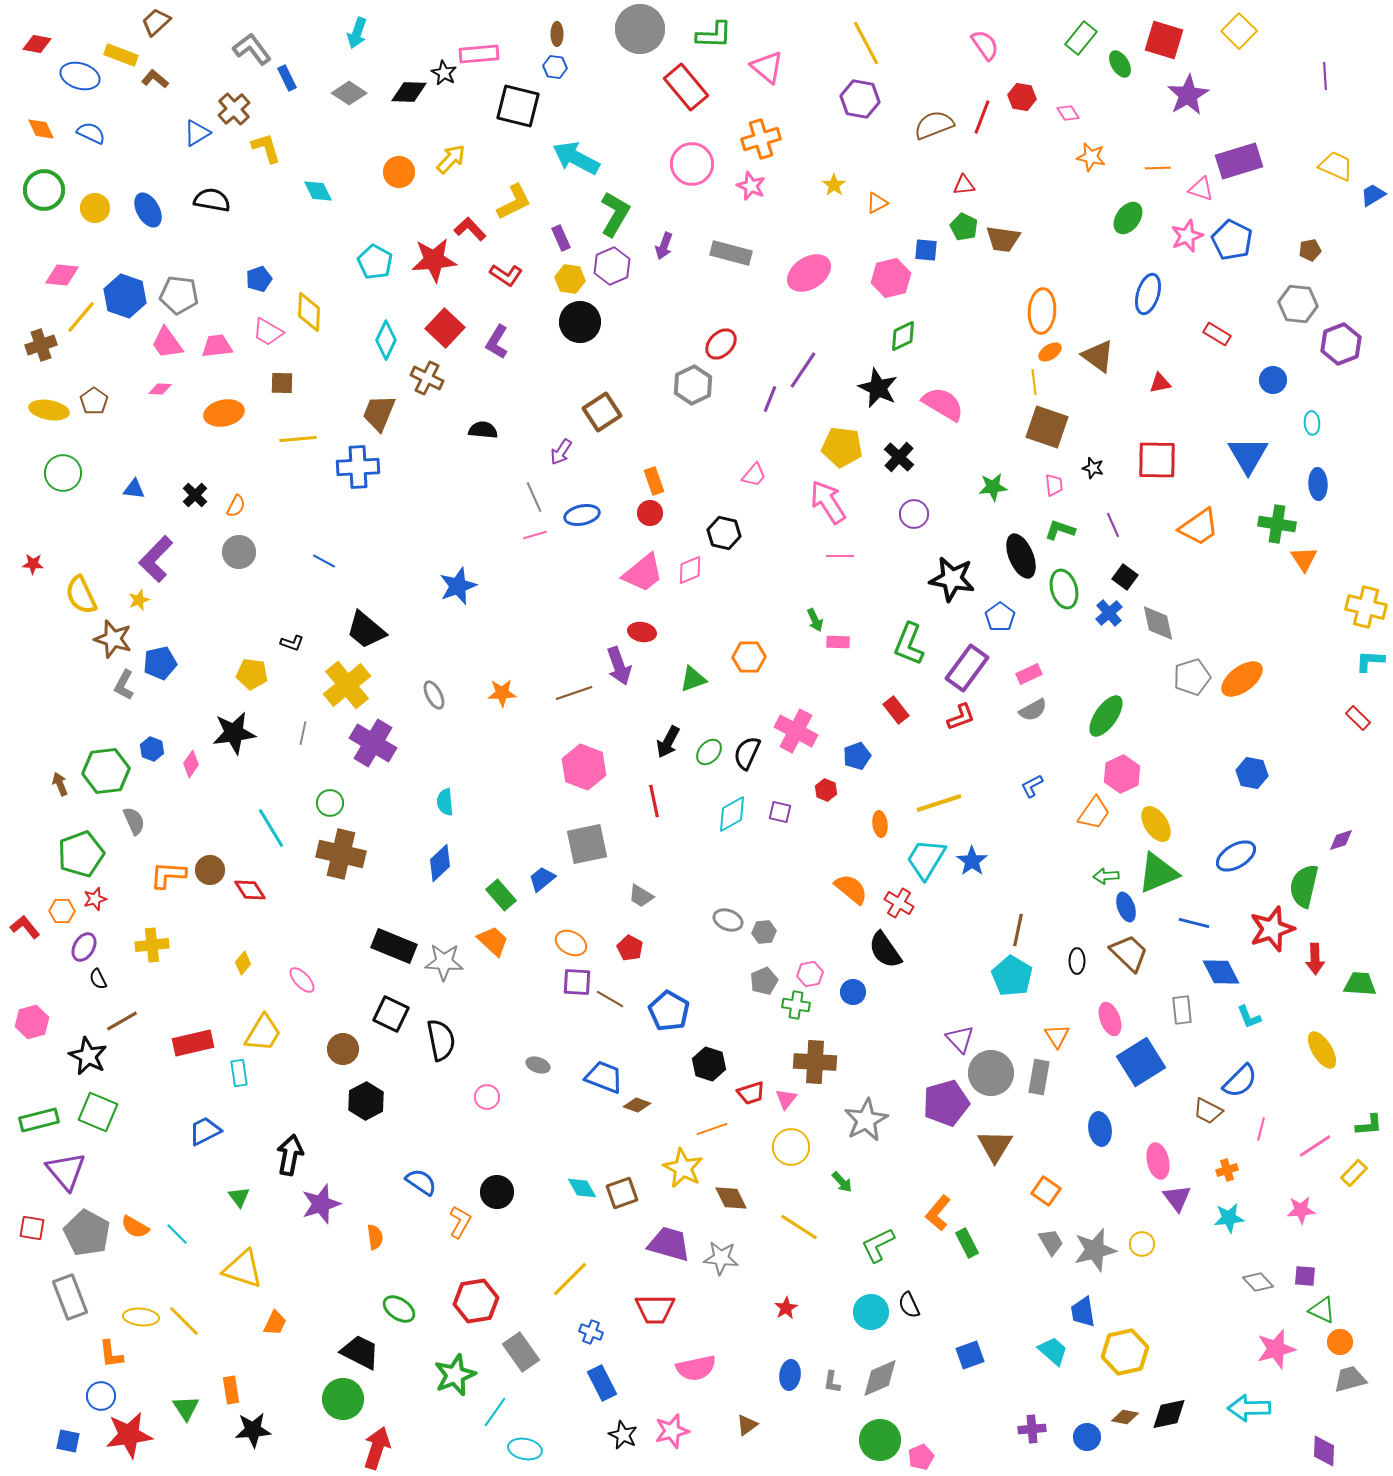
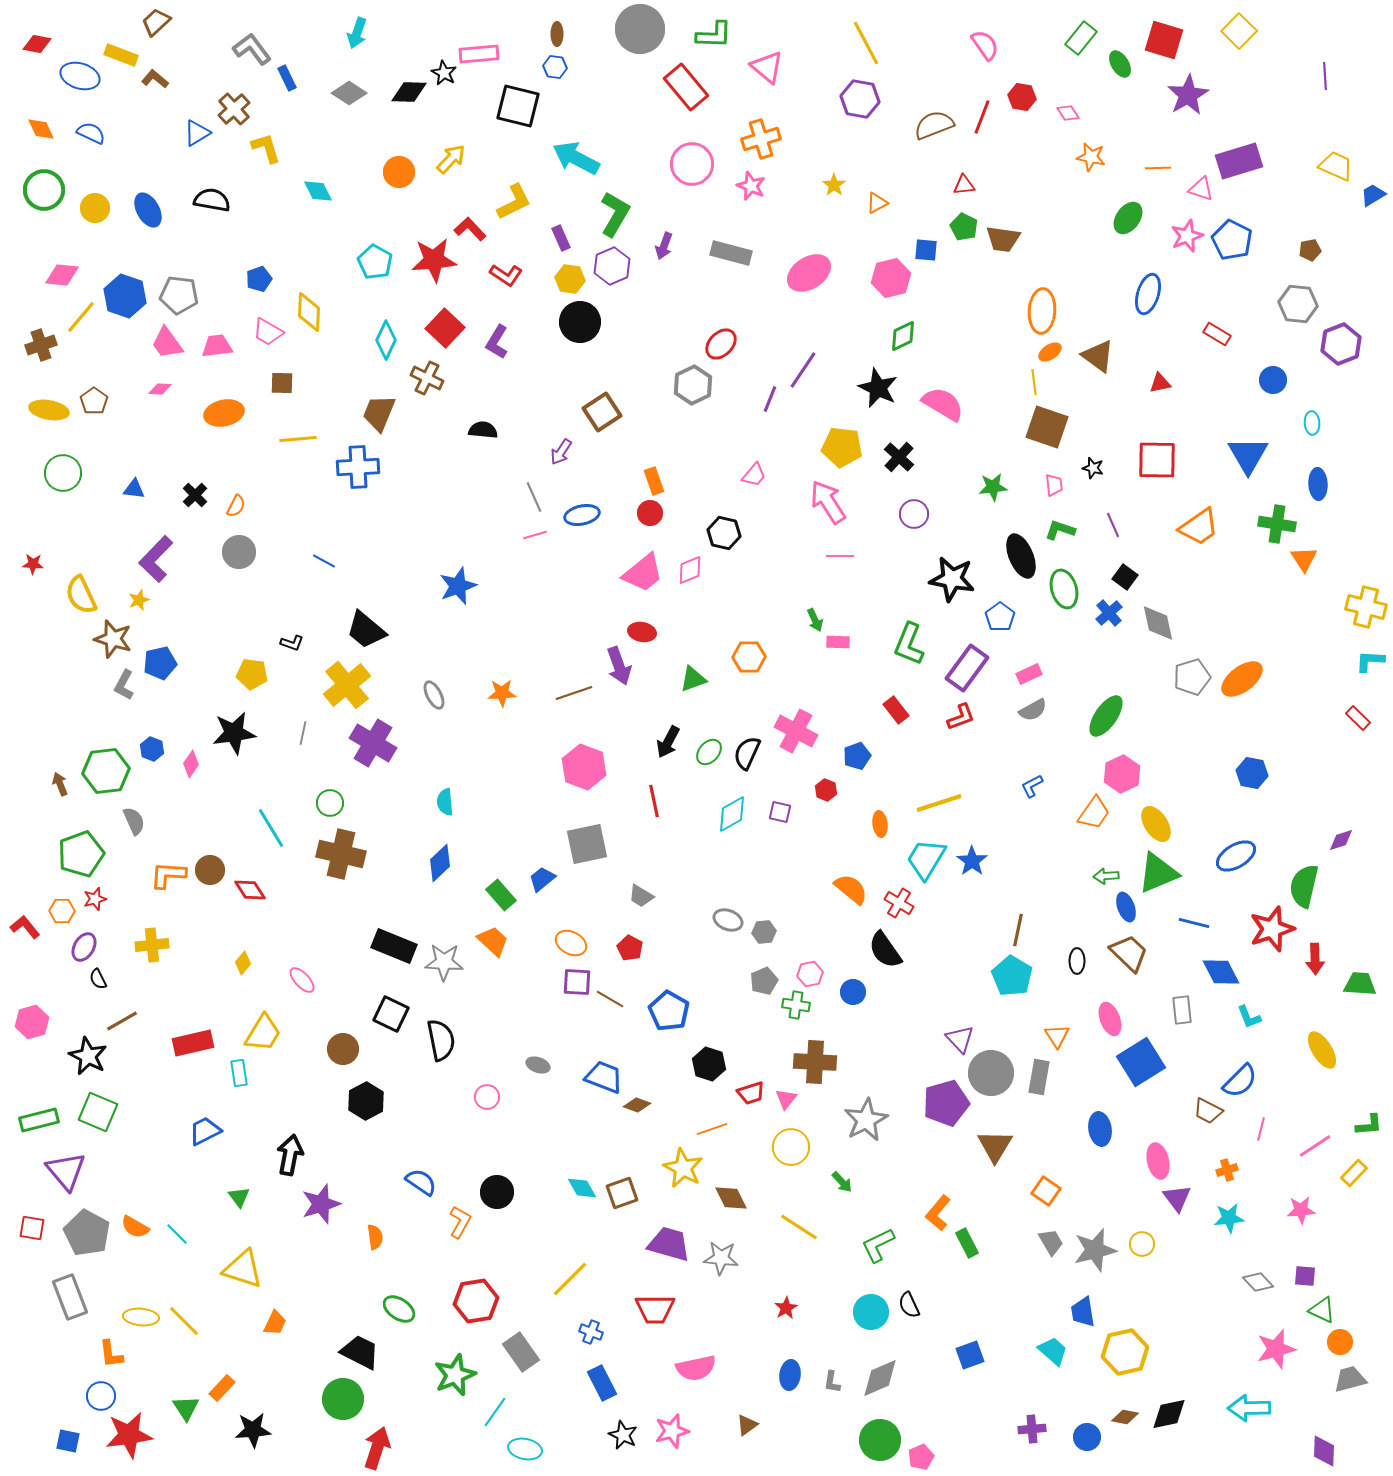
orange rectangle at (231, 1390): moved 9 px left, 2 px up; rotated 52 degrees clockwise
